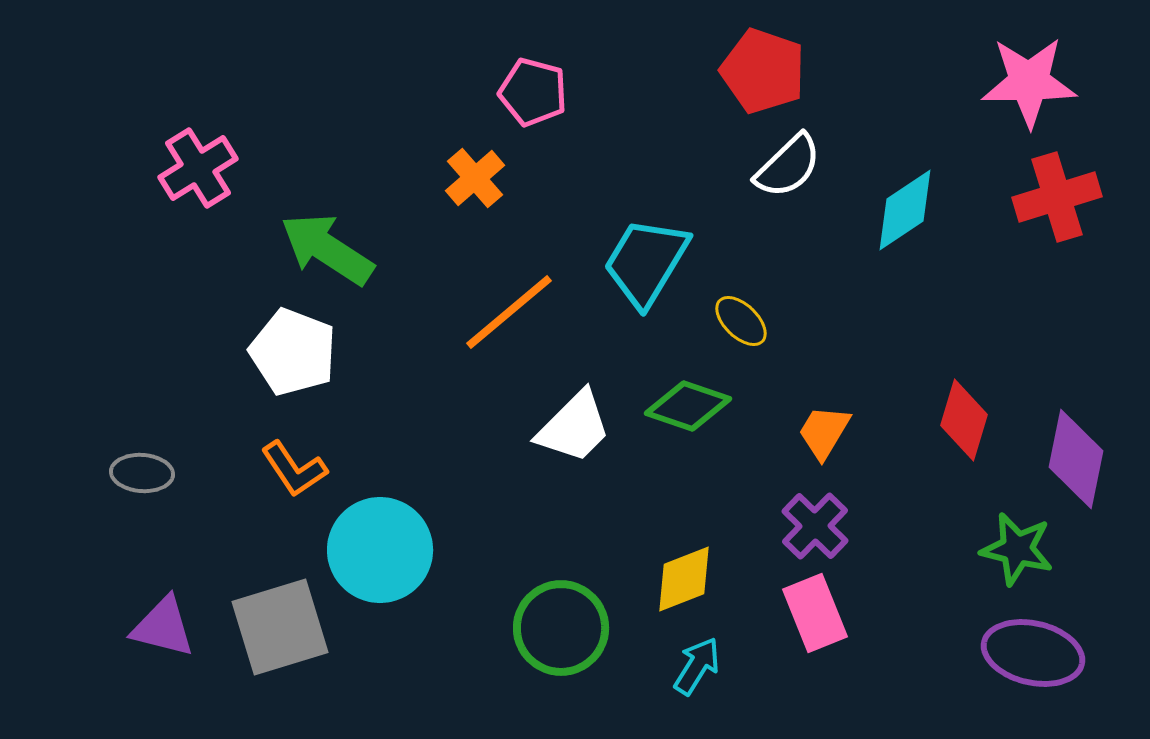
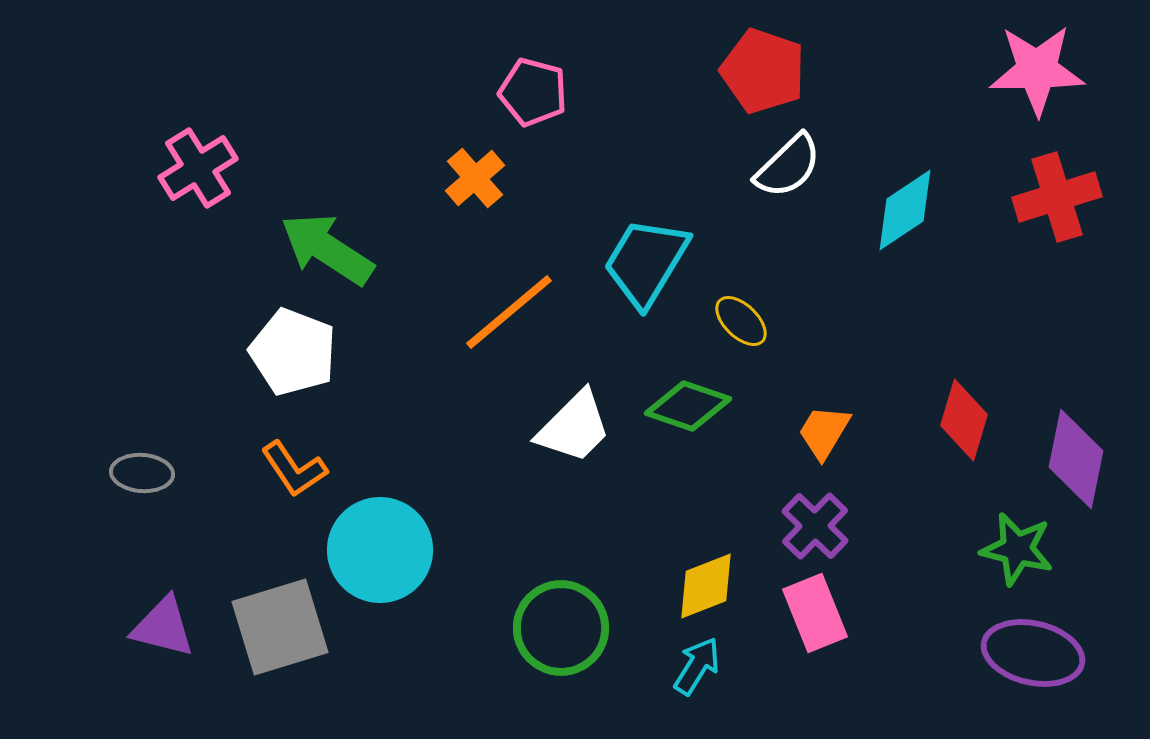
pink star: moved 8 px right, 12 px up
yellow diamond: moved 22 px right, 7 px down
